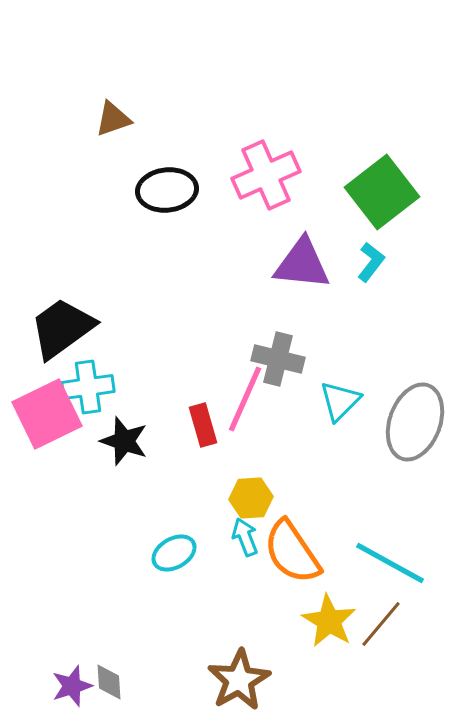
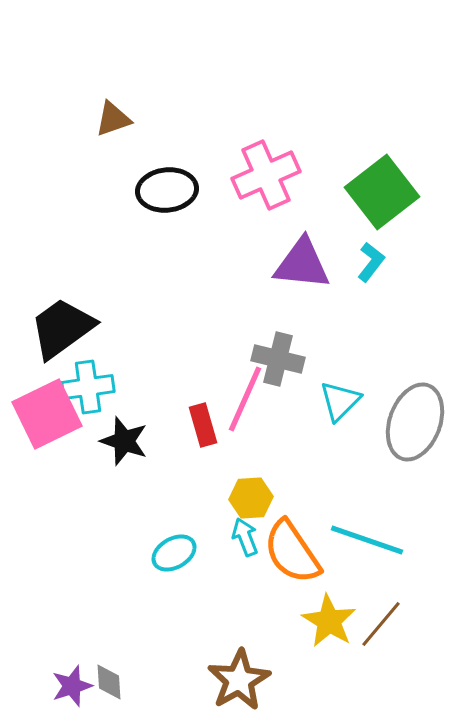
cyan line: moved 23 px left, 23 px up; rotated 10 degrees counterclockwise
